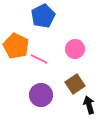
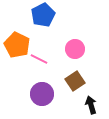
blue pentagon: moved 1 px up
orange pentagon: moved 1 px right, 1 px up
brown square: moved 3 px up
purple circle: moved 1 px right, 1 px up
black arrow: moved 2 px right
